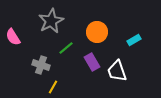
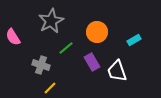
yellow line: moved 3 px left, 1 px down; rotated 16 degrees clockwise
